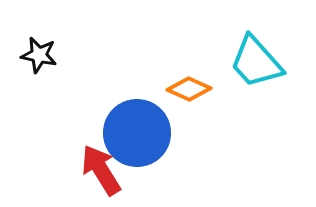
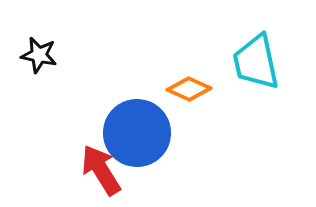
cyan trapezoid: rotated 30 degrees clockwise
